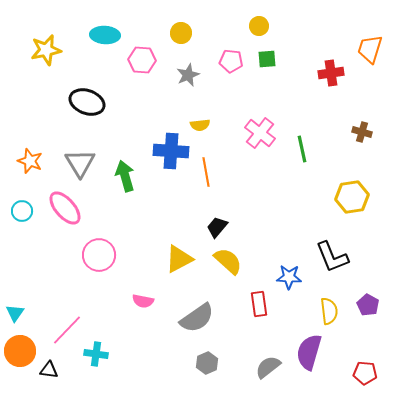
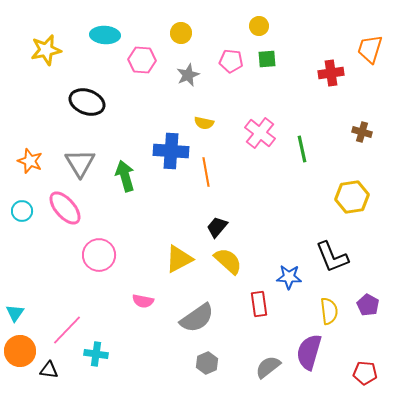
yellow semicircle at (200, 125): moved 4 px right, 2 px up; rotated 18 degrees clockwise
